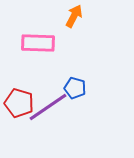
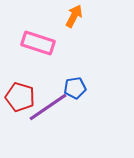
pink rectangle: rotated 16 degrees clockwise
blue pentagon: rotated 25 degrees counterclockwise
red pentagon: moved 1 px right, 6 px up
